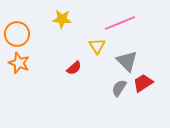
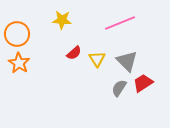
yellow star: moved 1 px down
yellow triangle: moved 13 px down
orange star: rotated 10 degrees clockwise
red semicircle: moved 15 px up
